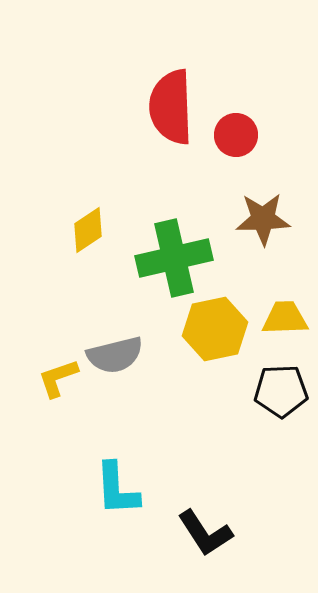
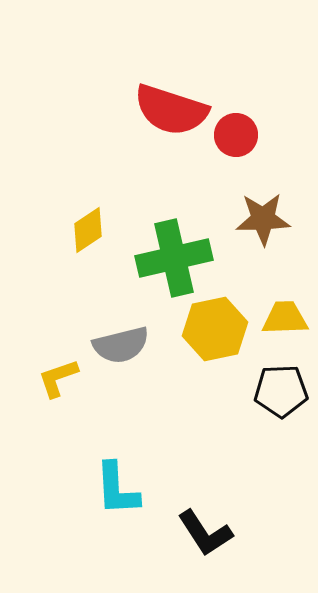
red semicircle: moved 3 px down; rotated 70 degrees counterclockwise
gray semicircle: moved 6 px right, 10 px up
